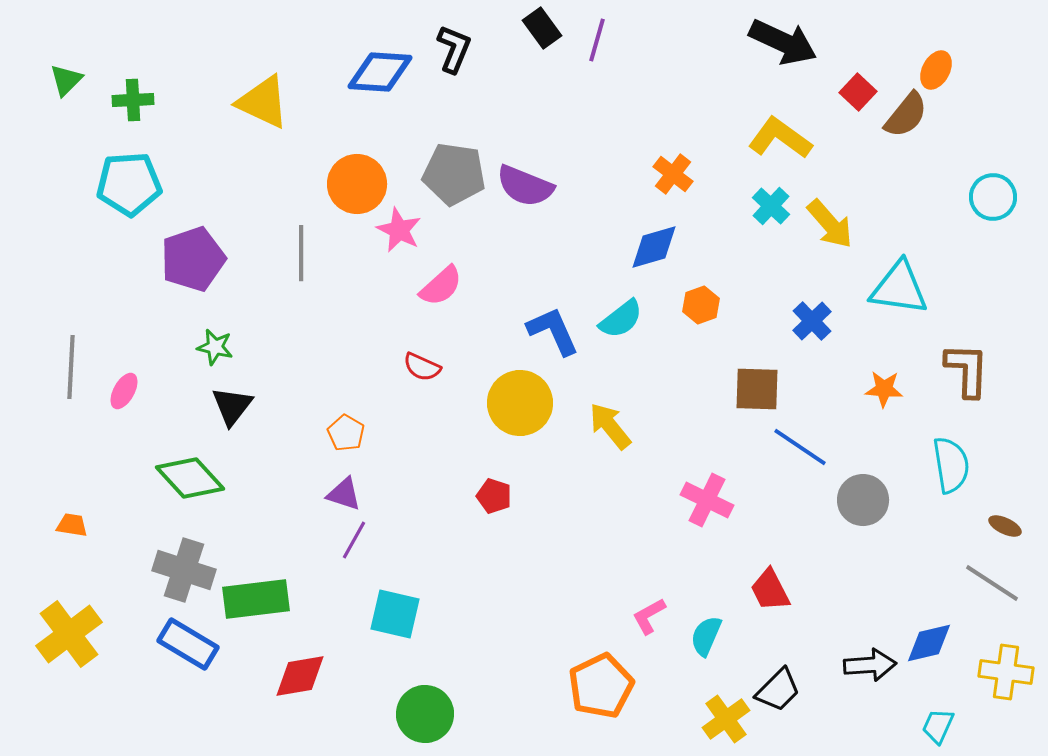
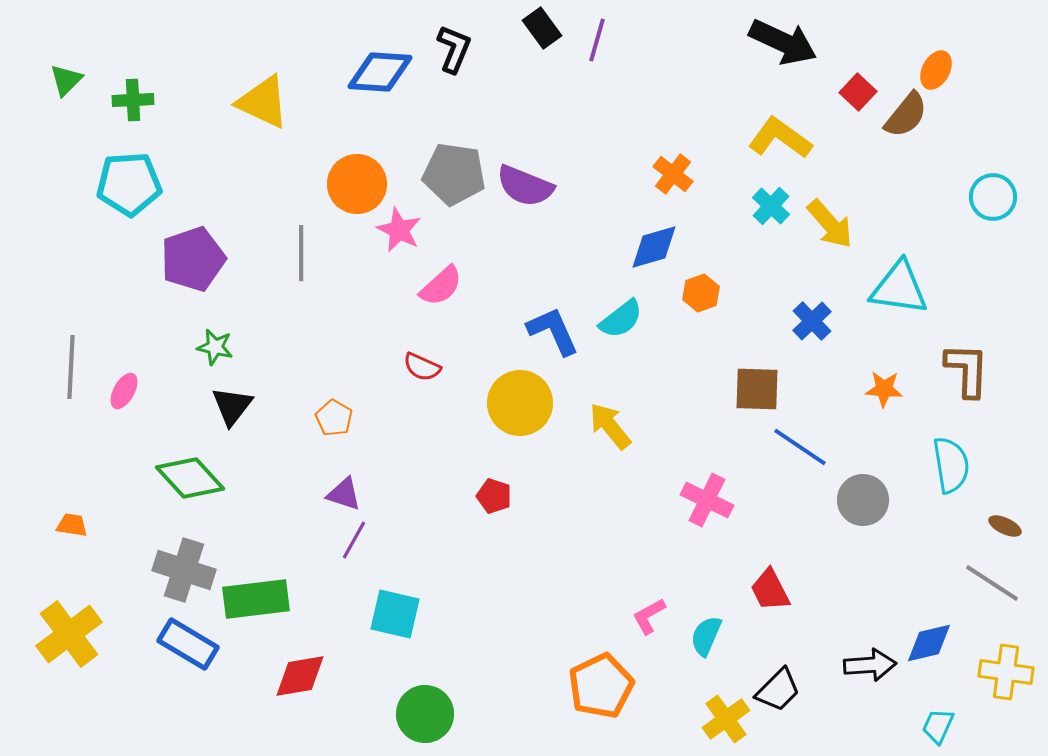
orange hexagon at (701, 305): moved 12 px up
orange pentagon at (346, 433): moved 12 px left, 15 px up
